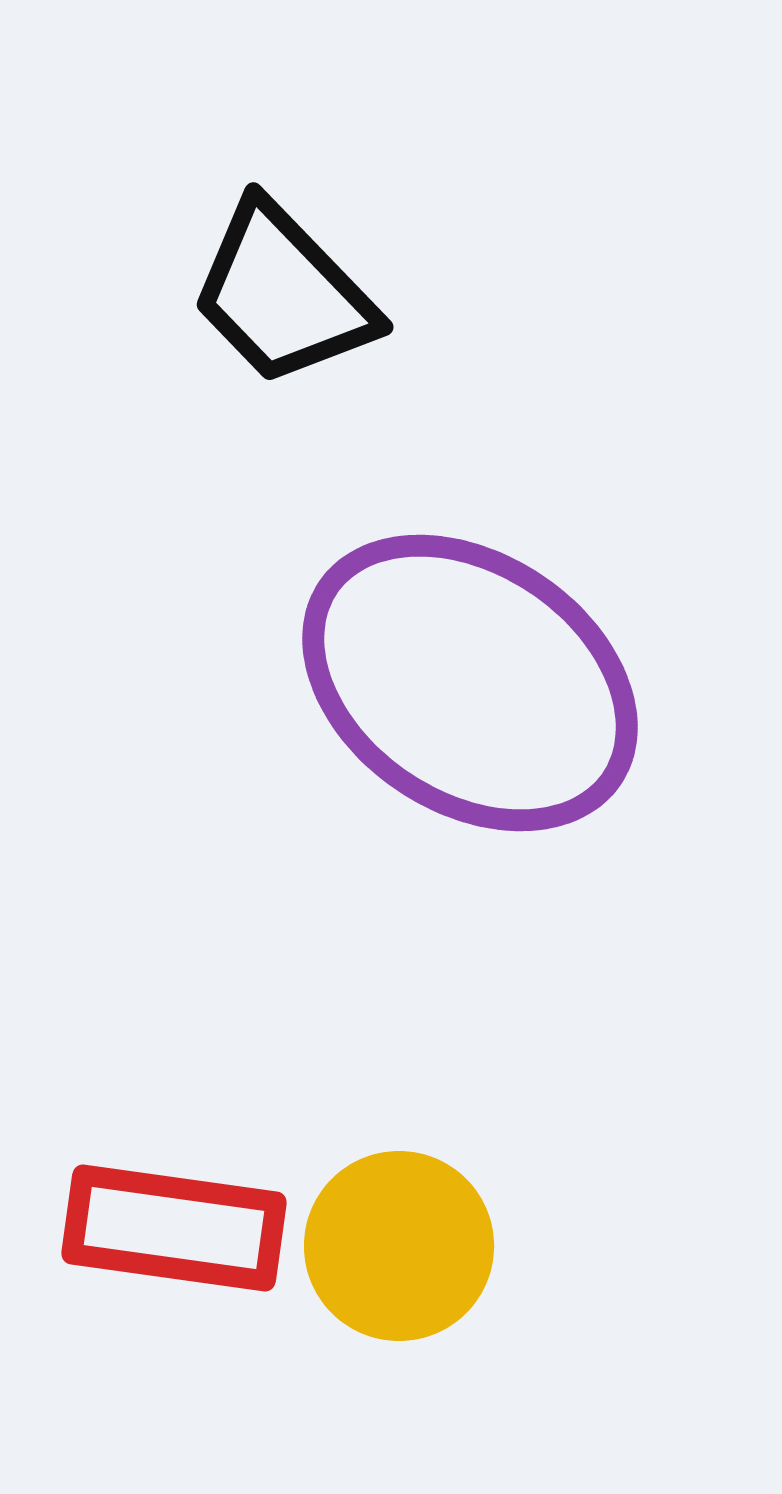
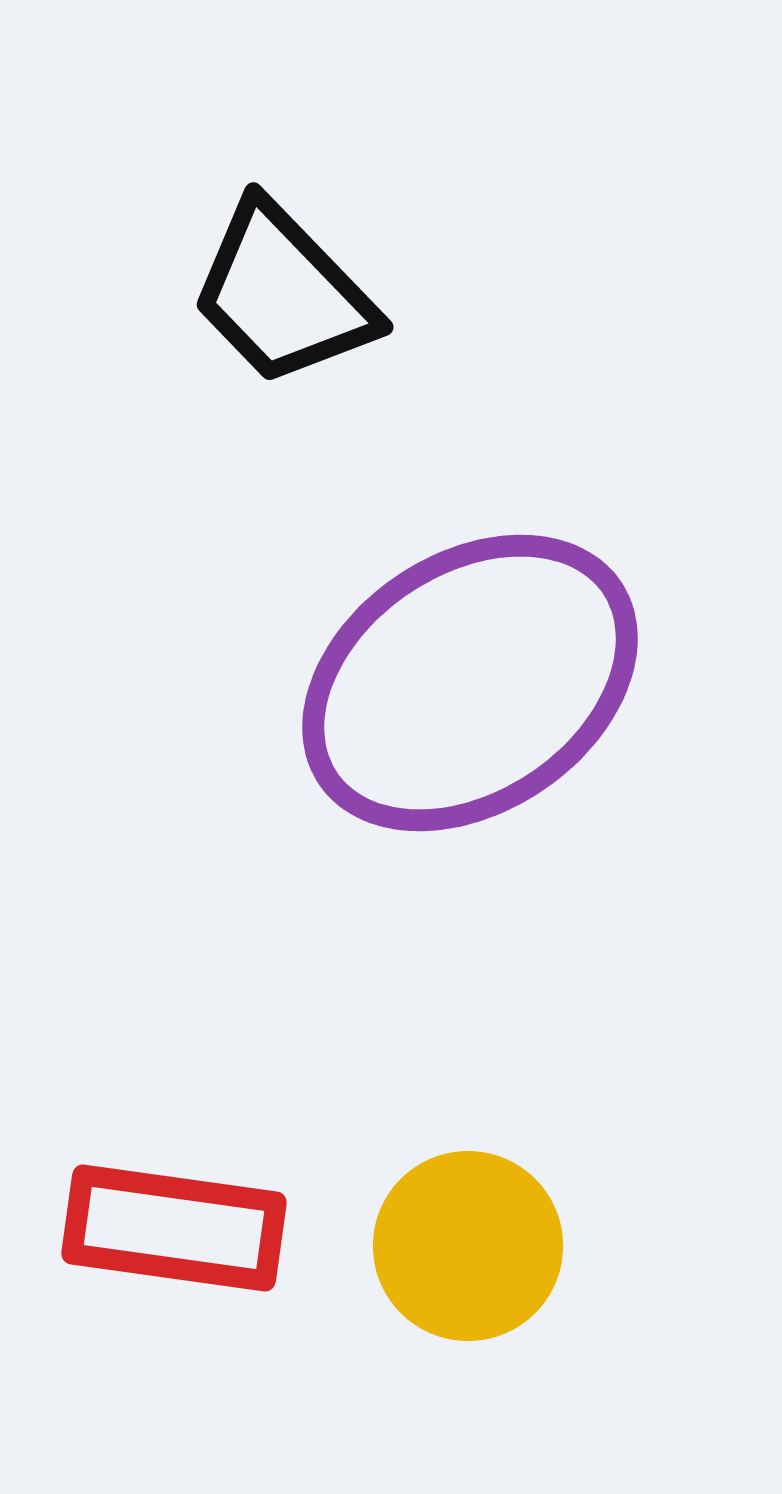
purple ellipse: rotated 68 degrees counterclockwise
yellow circle: moved 69 px right
